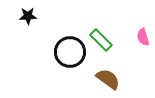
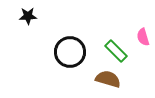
green rectangle: moved 15 px right, 11 px down
brown semicircle: rotated 20 degrees counterclockwise
